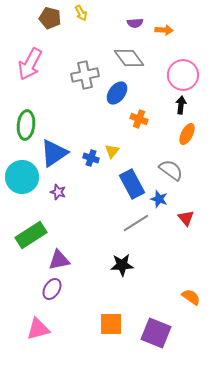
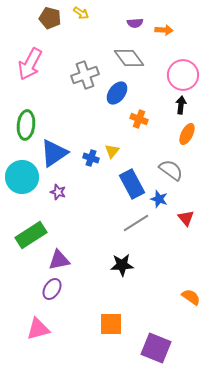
yellow arrow: rotated 28 degrees counterclockwise
gray cross: rotated 8 degrees counterclockwise
purple square: moved 15 px down
